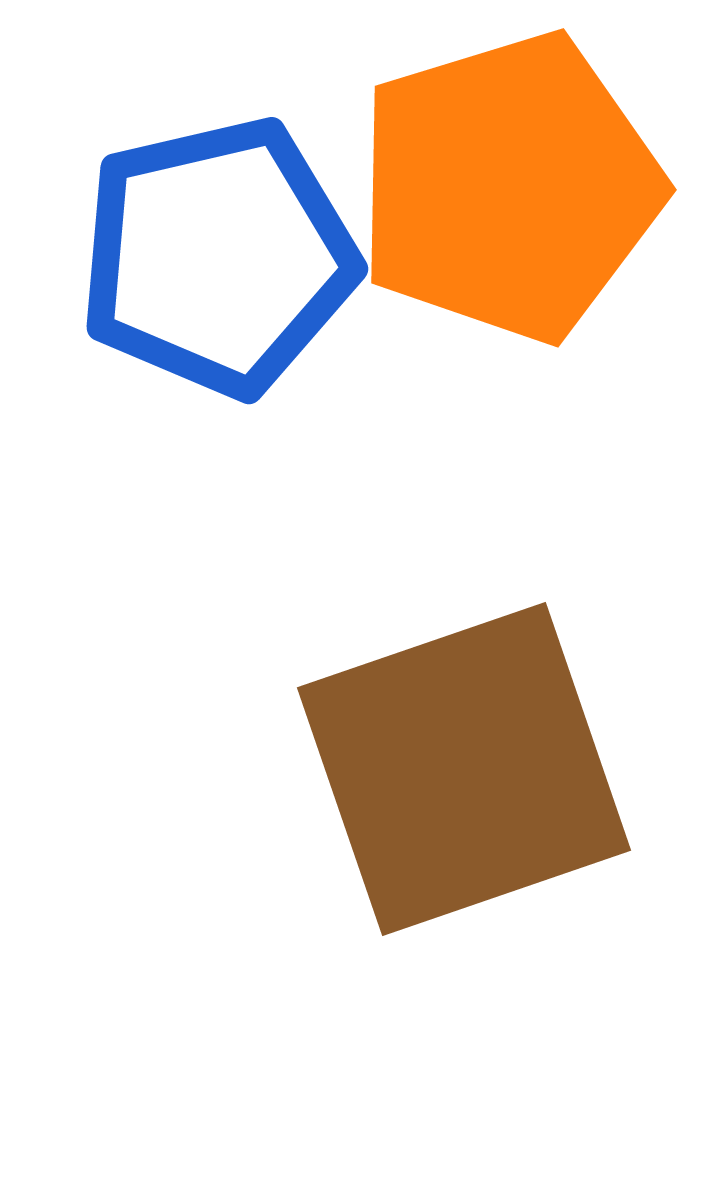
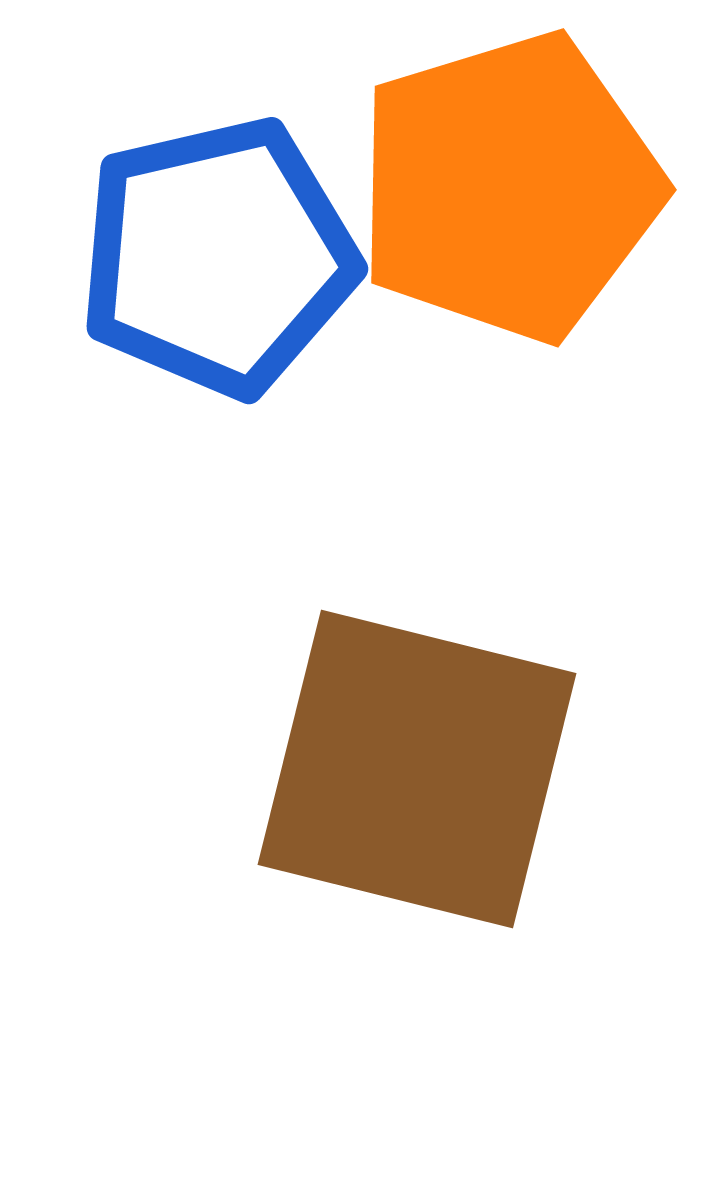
brown square: moved 47 px left; rotated 33 degrees clockwise
